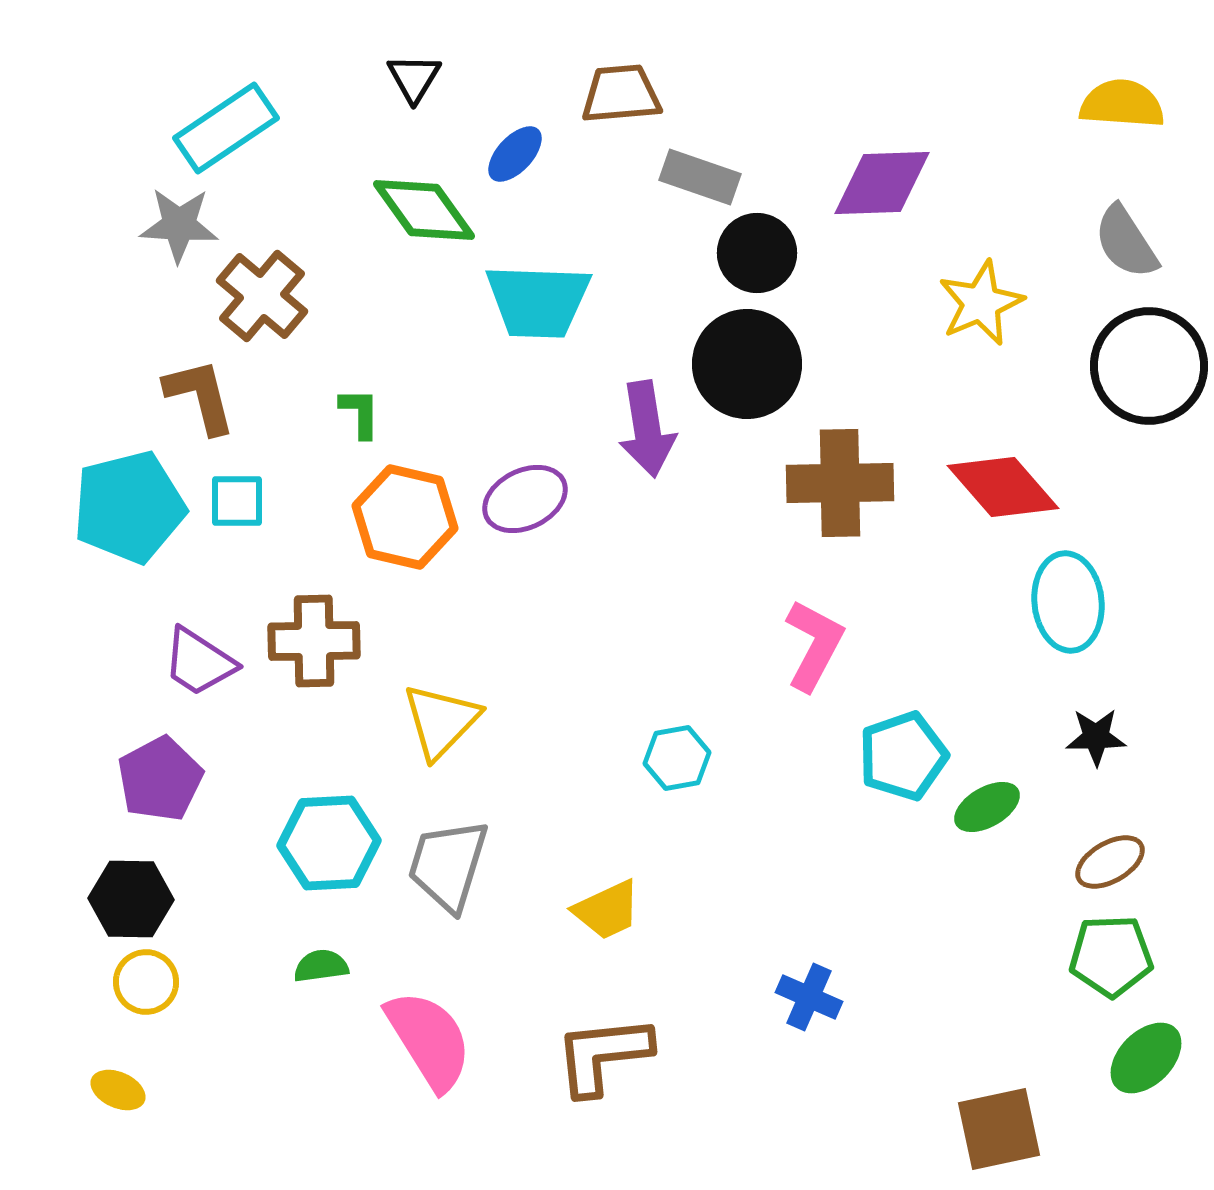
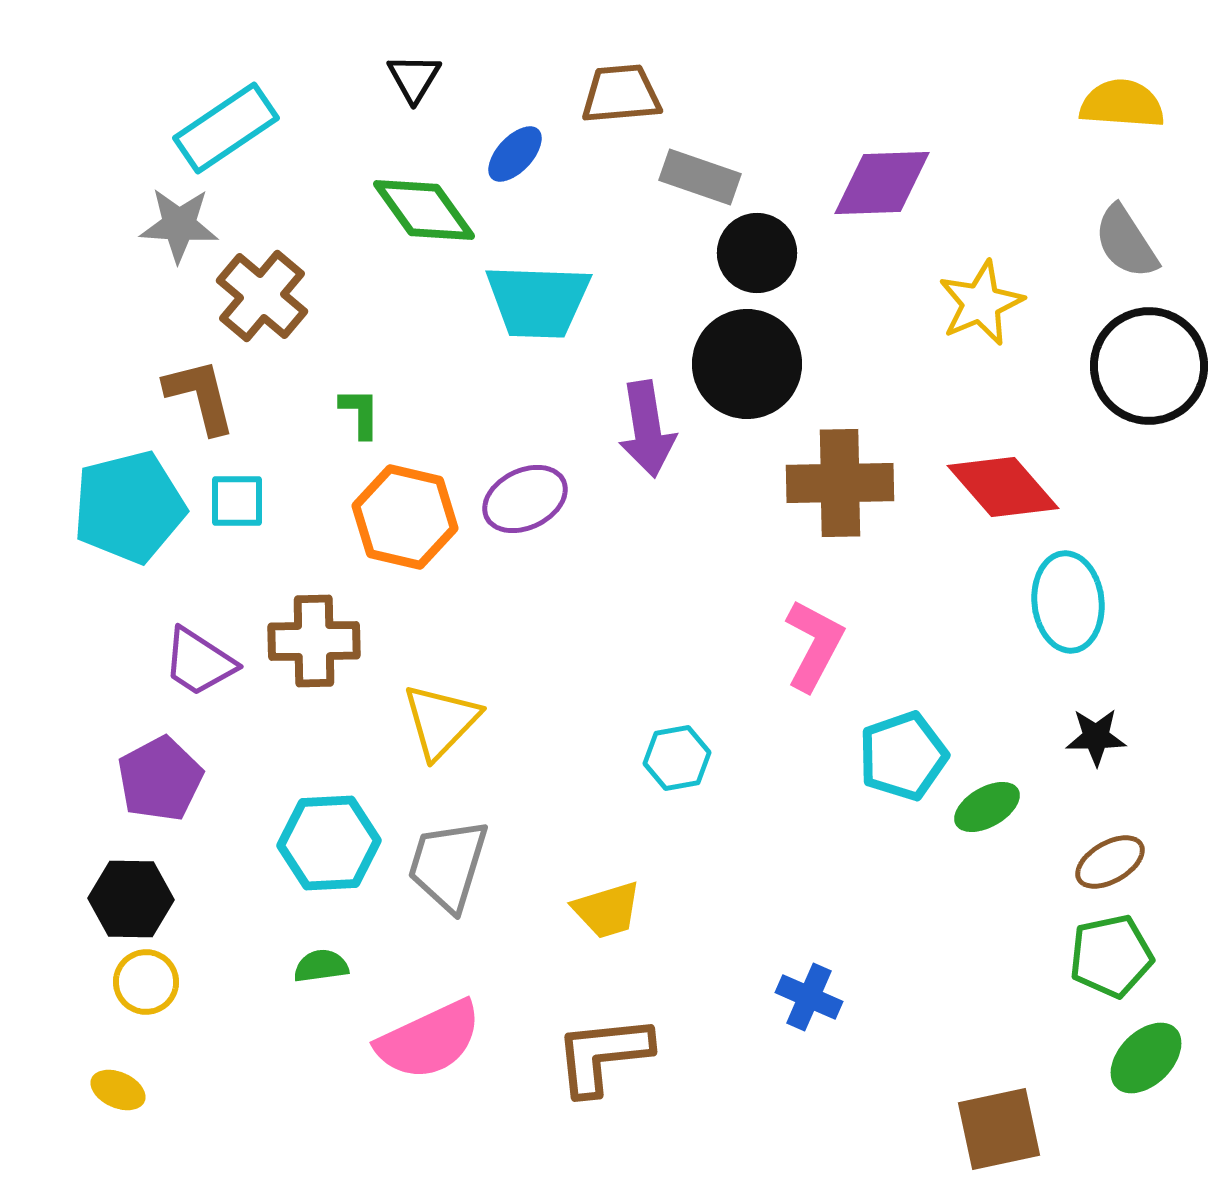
yellow trapezoid at (607, 910): rotated 8 degrees clockwise
green pentagon at (1111, 956): rotated 10 degrees counterclockwise
pink semicircle at (429, 1040): rotated 97 degrees clockwise
